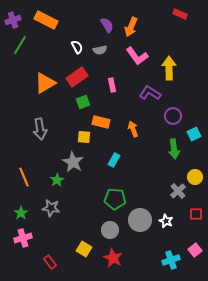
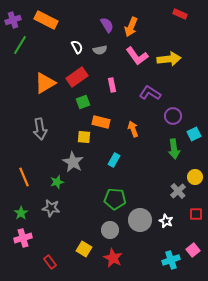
yellow arrow at (169, 68): moved 9 px up; rotated 85 degrees clockwise
green star at (57, 180): moved 2 px down; rotated 16 degrees clockwise
pink square at (195, 250): moved 2 px left
